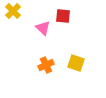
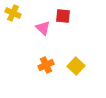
yellow cross: moved 2 px down; rotated 21 degrees counterclockwise
yellow square: moved 3 px down; rotated 24 degrees clockwise
